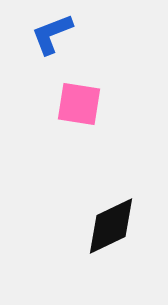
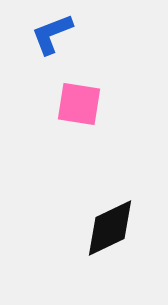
black diamond: moved 1 px left, 2 px down
